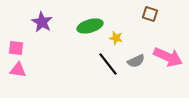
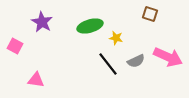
pink square: moved 1 px left, 2 px up; rotated 21 degrees clockwise
pink triangle: moved 18 px right, 10 px down
